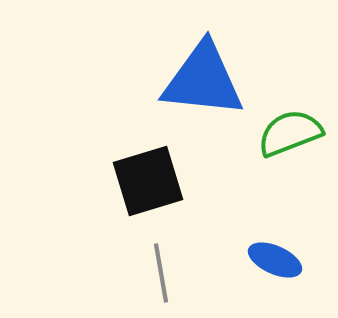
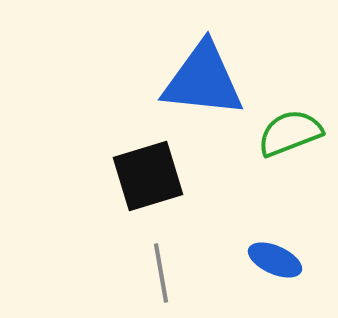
black square: moved 5 px up
